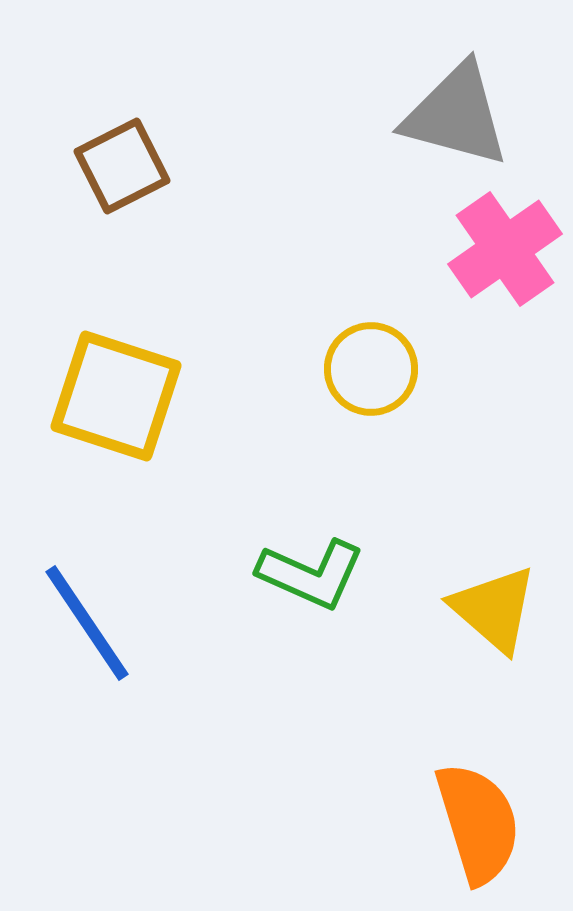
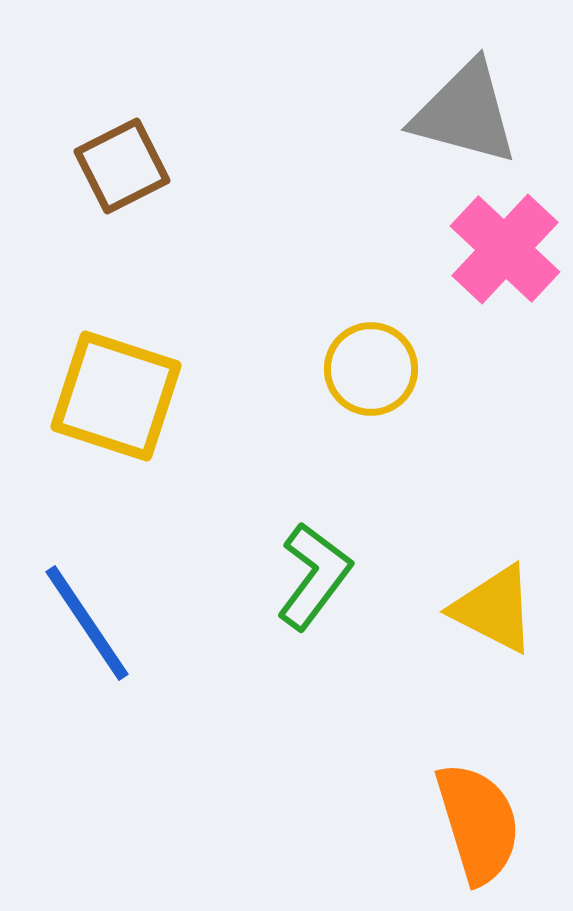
gray triangle: moved 9 px right, 2 px up
pink cross: rotated 12 degrees counterclockwise
green L-shape: moved 3 px right, 2 px down; rotated 77 degrees counterclockwise
yellow triangle: rotated 14 degrees counterclockwise
